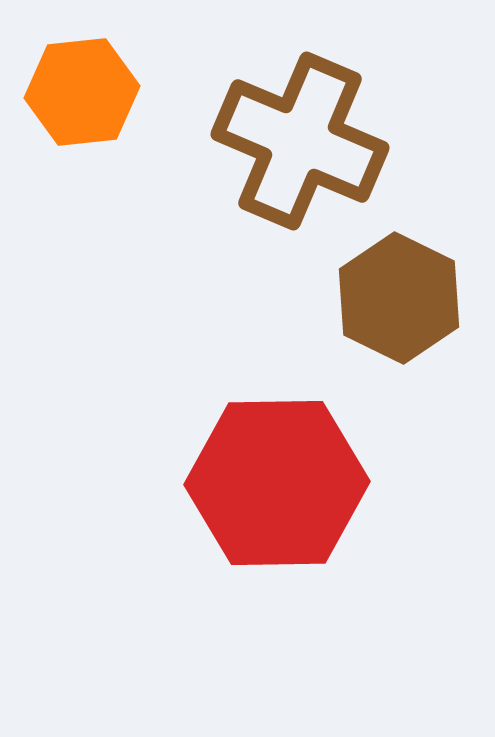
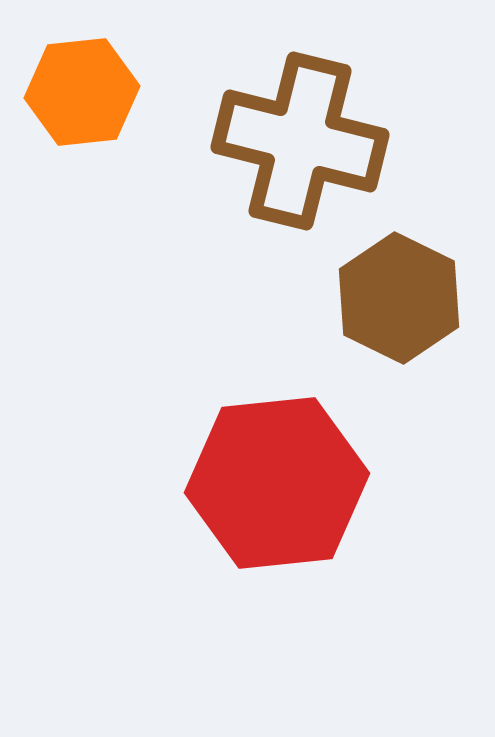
brown cross: rotated 9 degrees counterclockwise
red hexagon: rotated 5 degrees counterclockwise
